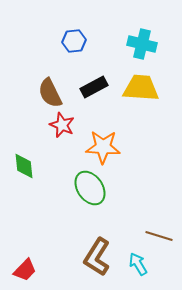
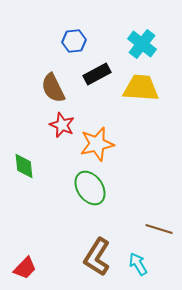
cyan cross: rotated 24 degrees clockwise
black rectangle: moved 3 px right, 13 px up
brown semicircle: moved 3 px right, 5 px up
orange star: moved 6 px left, 3 px up; rotated 16 degrees counterclockwise
brown line: moved 7 px up
red trapezoid: moved 2 px up
